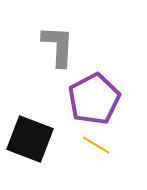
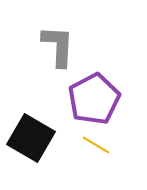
black square: moved 1 px right, 1 px up; rotated 9 degrees clockwise
